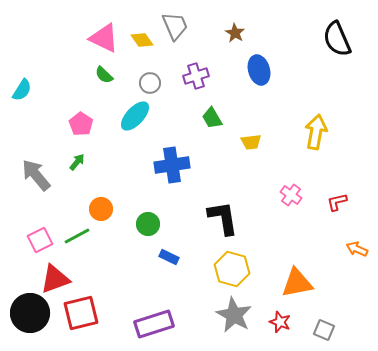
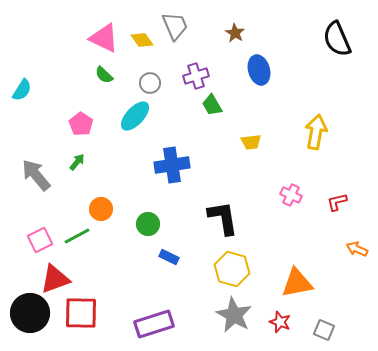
green trapezoid: moved 13 px up
pink cross: rotated 10 degrees counterclockwise
red square: rotated 15 degrees clockwise
